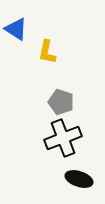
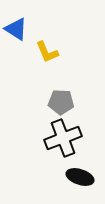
yellow L-shape: rotated 35 degrees counterclockwise
gray pentagon: rotated 15 degrees counterclockwise
black ellipse: moved 1 px right, 2 px up
